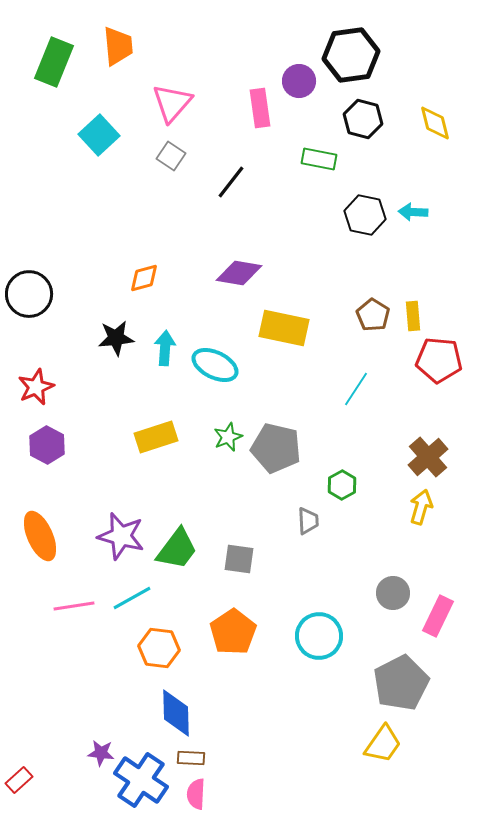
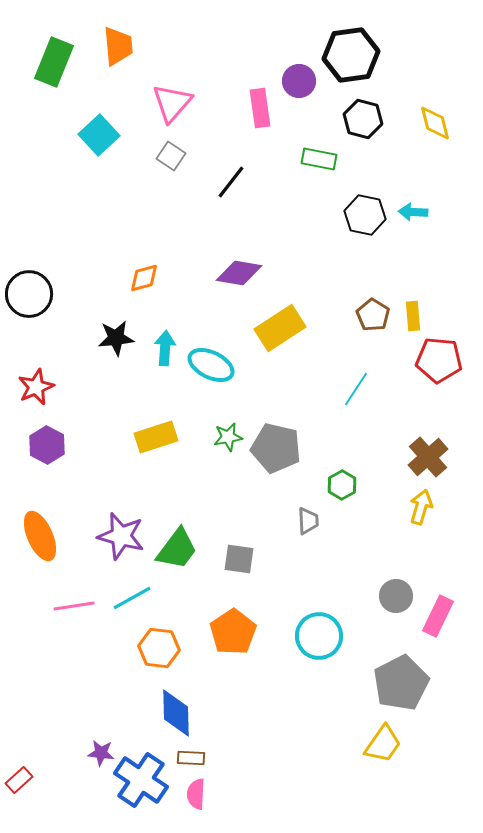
yellow rectangle at (284, 328): moved 4 px left; rotated 45 degrees counterclockwise
cyan ellipse at (215, 365): moved 4 px left
green star at (228, 437): rotated 12 degrees clockwise
gray circle at (393, 593): moved 3 px right, 3 px down
